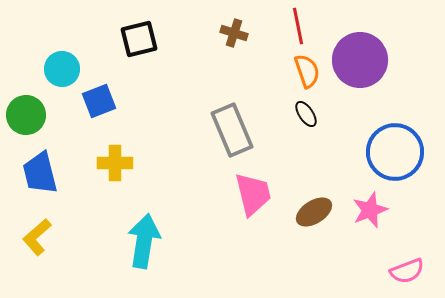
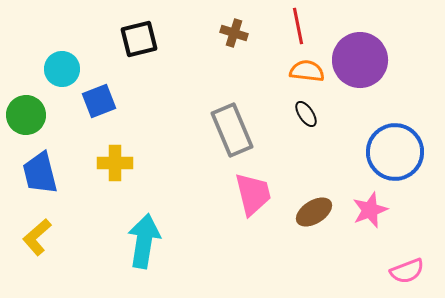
orange semicircle: rotated 64 degrees counterclockwise
